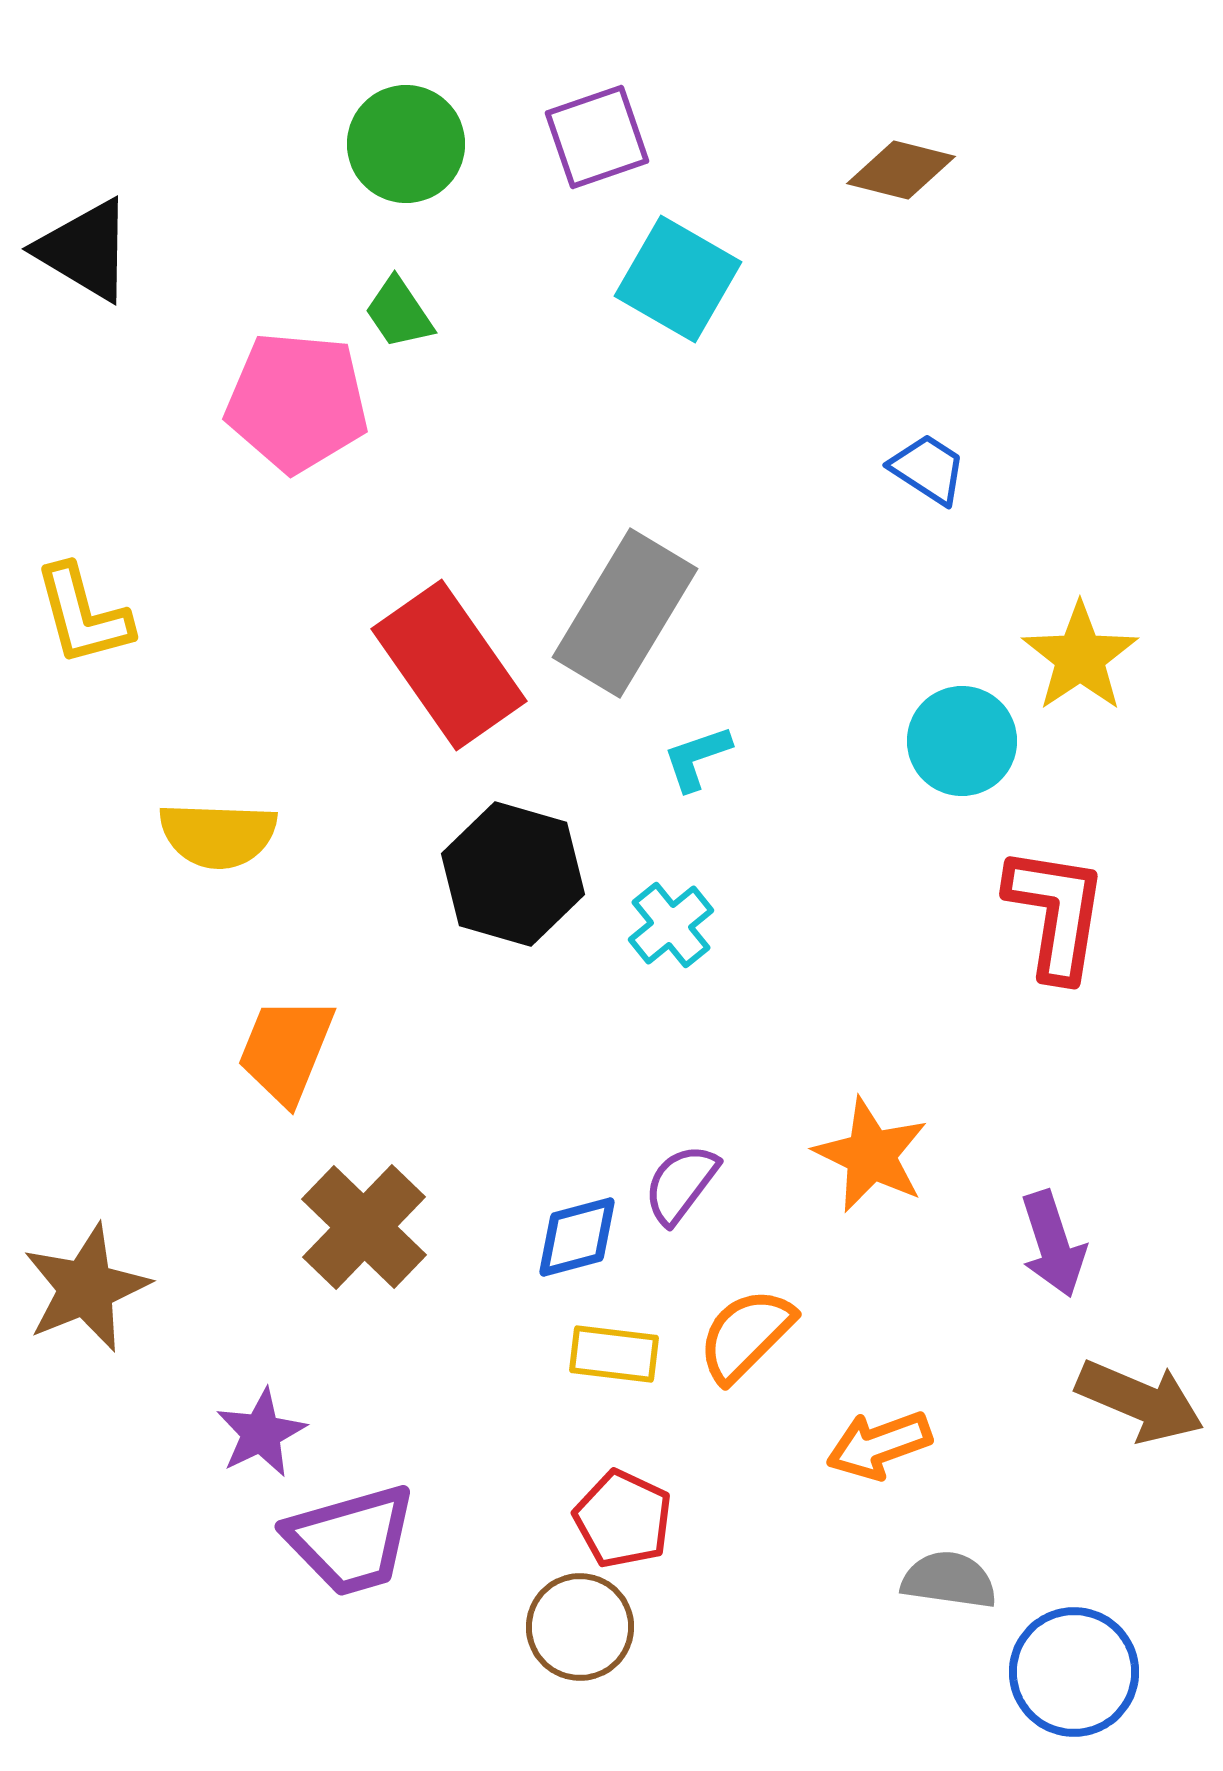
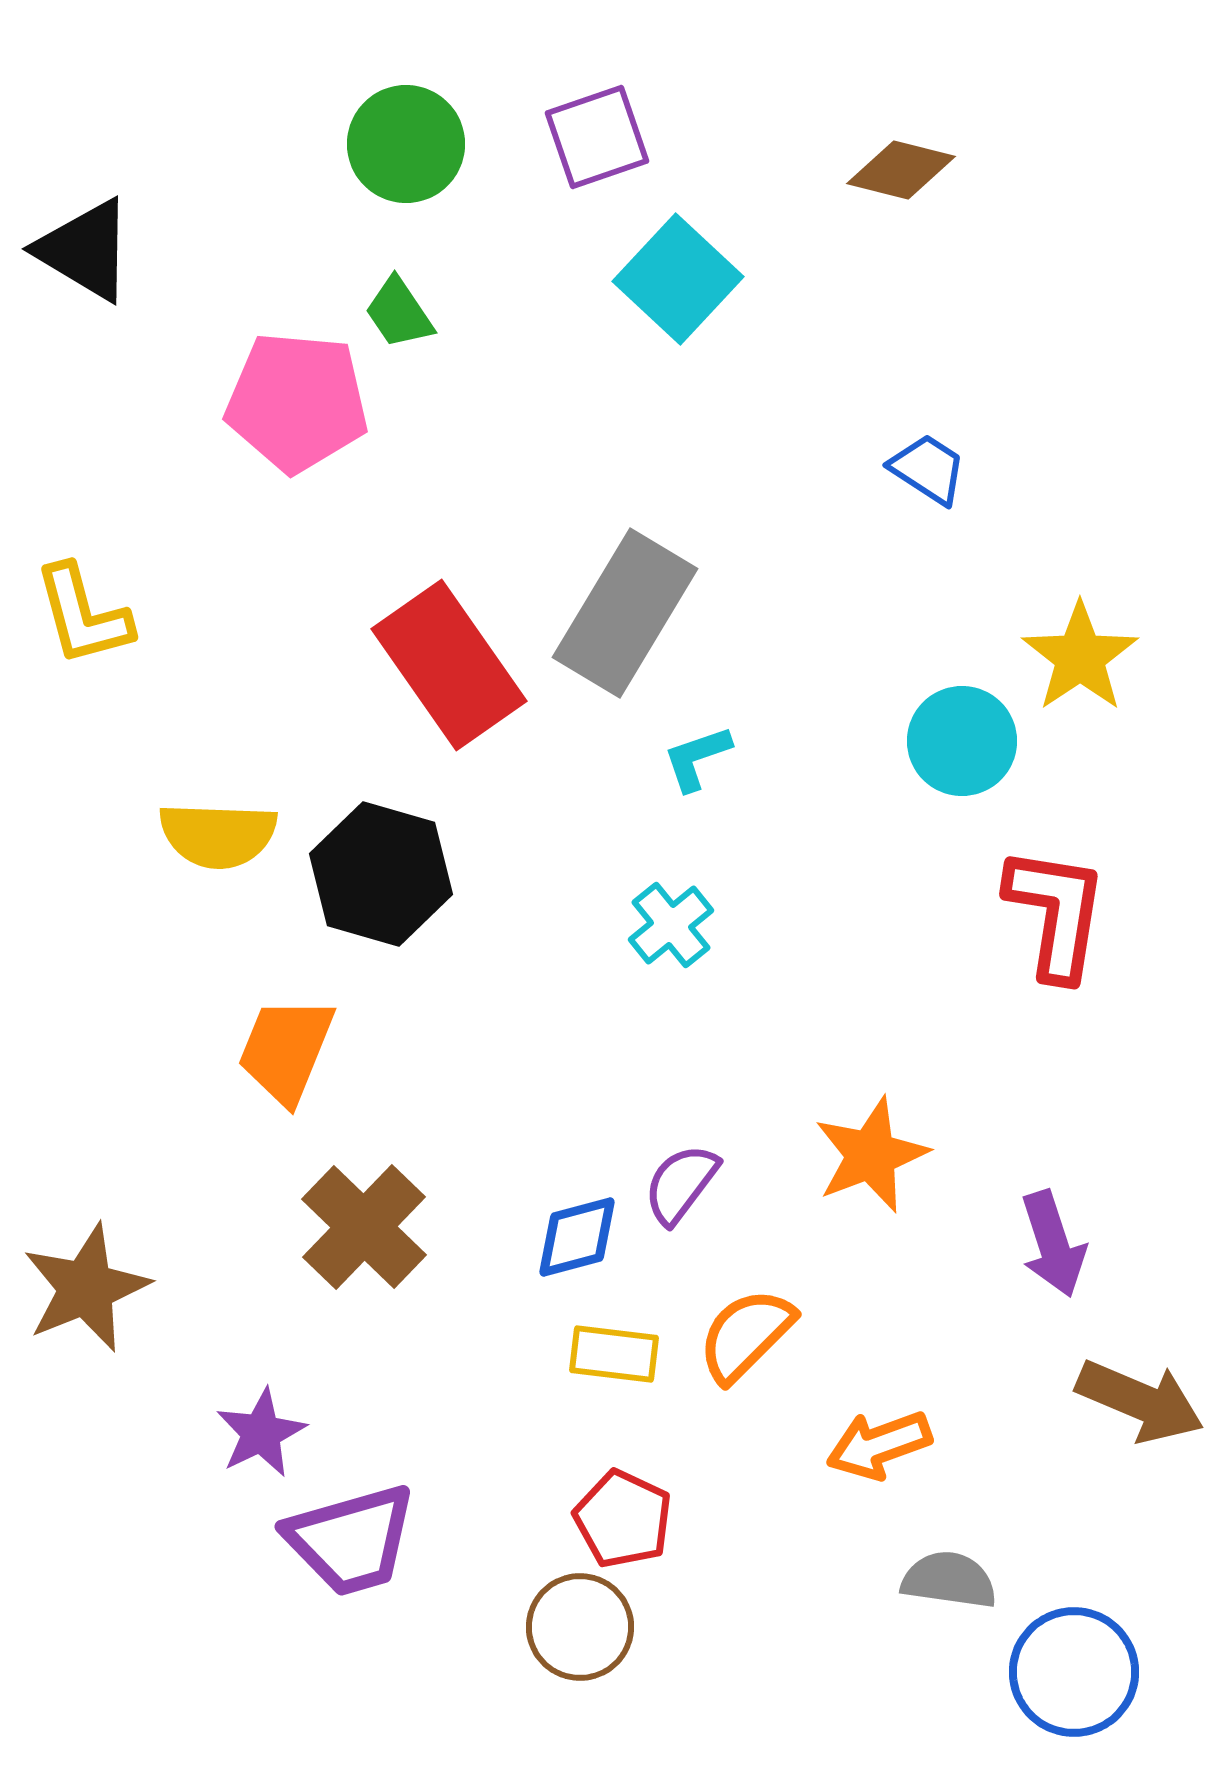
cyan square: rotated 13 degrees clockwise
black hexagon: moved 132 px left
orange star: rotated 25 degrees clockwise
